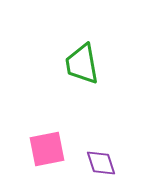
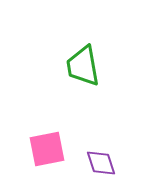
green trapezoid: moved 1 px right, 2 px down
